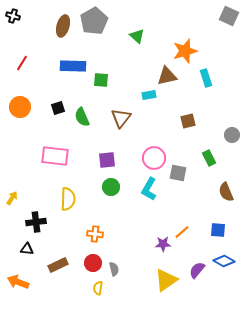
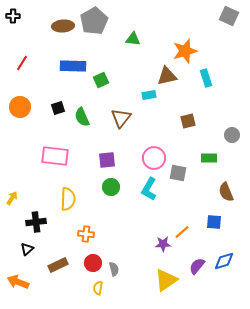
black cross at (13, 16): rotated 16 degrees counterclockwise
brown ellipse at (63, 26): rotated 70 degrees clockwise
green triangle at (137, 36): moved 4 px left, 3 px down; rotated 35 degrees counterclockwise
green square at (101, 80): rotated 28 degrees counterclockwise
green rectangle at (209, 158): rotated 63 degrees counterclockwise
blue square at (218, 230): moved 4 px left, 8 px up
orange cross at (95, 234): moved 9 px left
black triangle at (27, 249): rotated 48 degrees counterclockwise
blue diamond at (224, 261): rotated 45 degrees counterclockwise
purple semicircle at (197, 270): moved 4 px up
